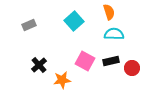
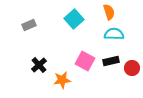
cyan square: moved 2 px up
